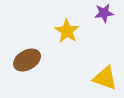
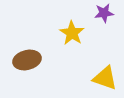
yellow star: moved 5 px right, 2 px down
brown ellipse: rotated 16 degrees clockwise
